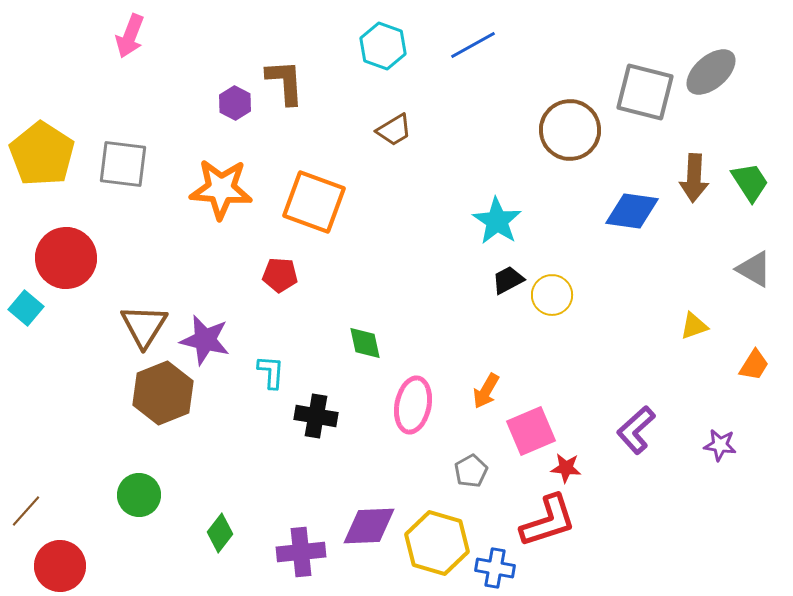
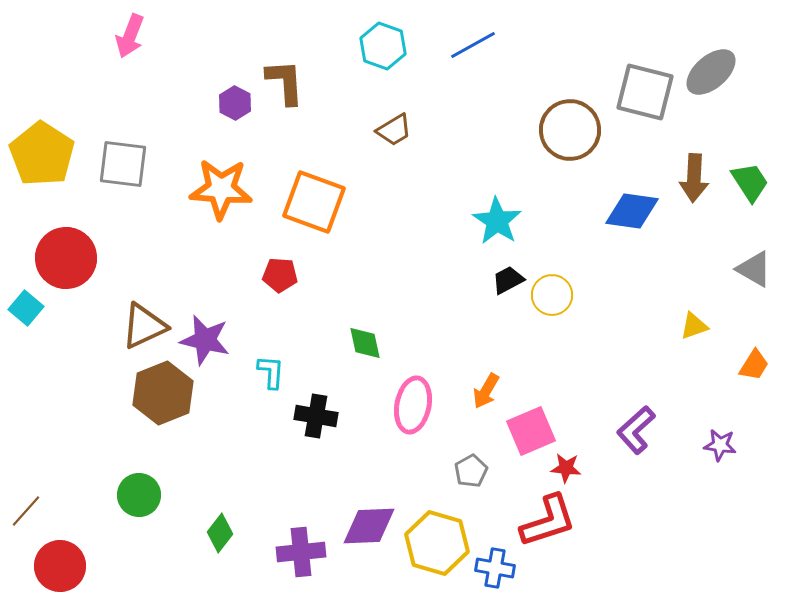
brown triangle at (144, 326): rotated 33 degrees clockwise
